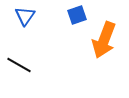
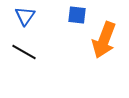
blue square: rotated 24 degrees clockwise
black line: moved 5 px right, 13 px up
